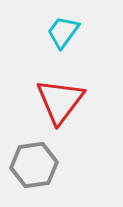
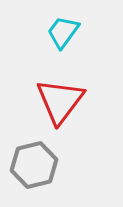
gray hexagon: rotated 6 degrees counterclockwise
